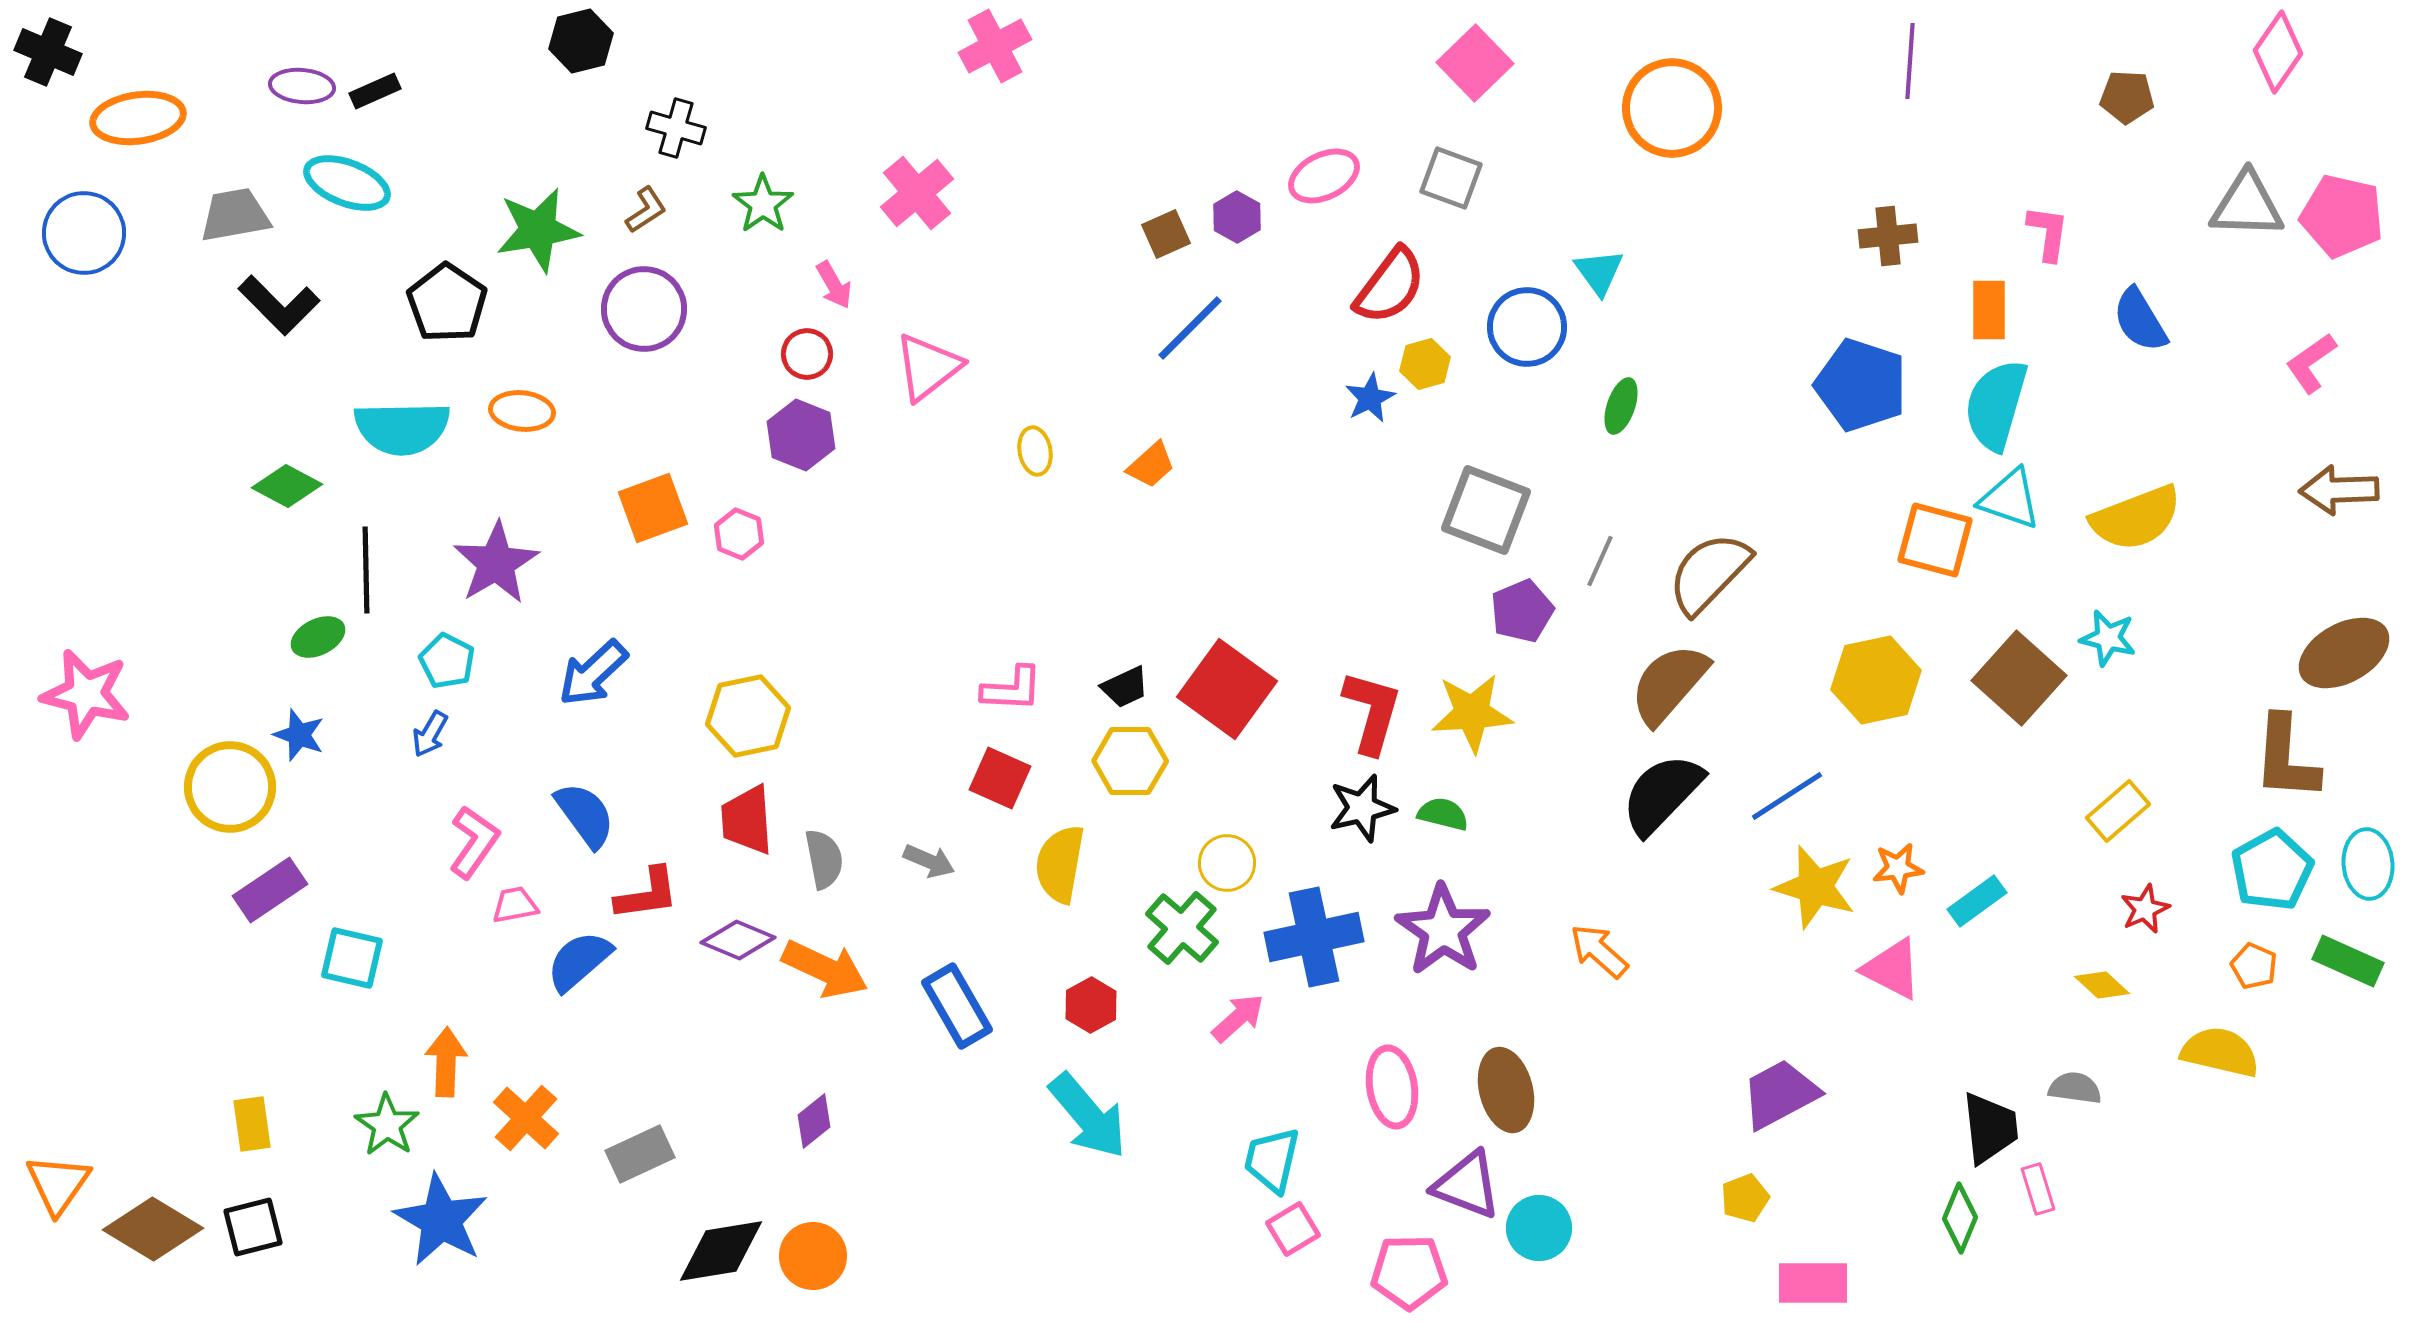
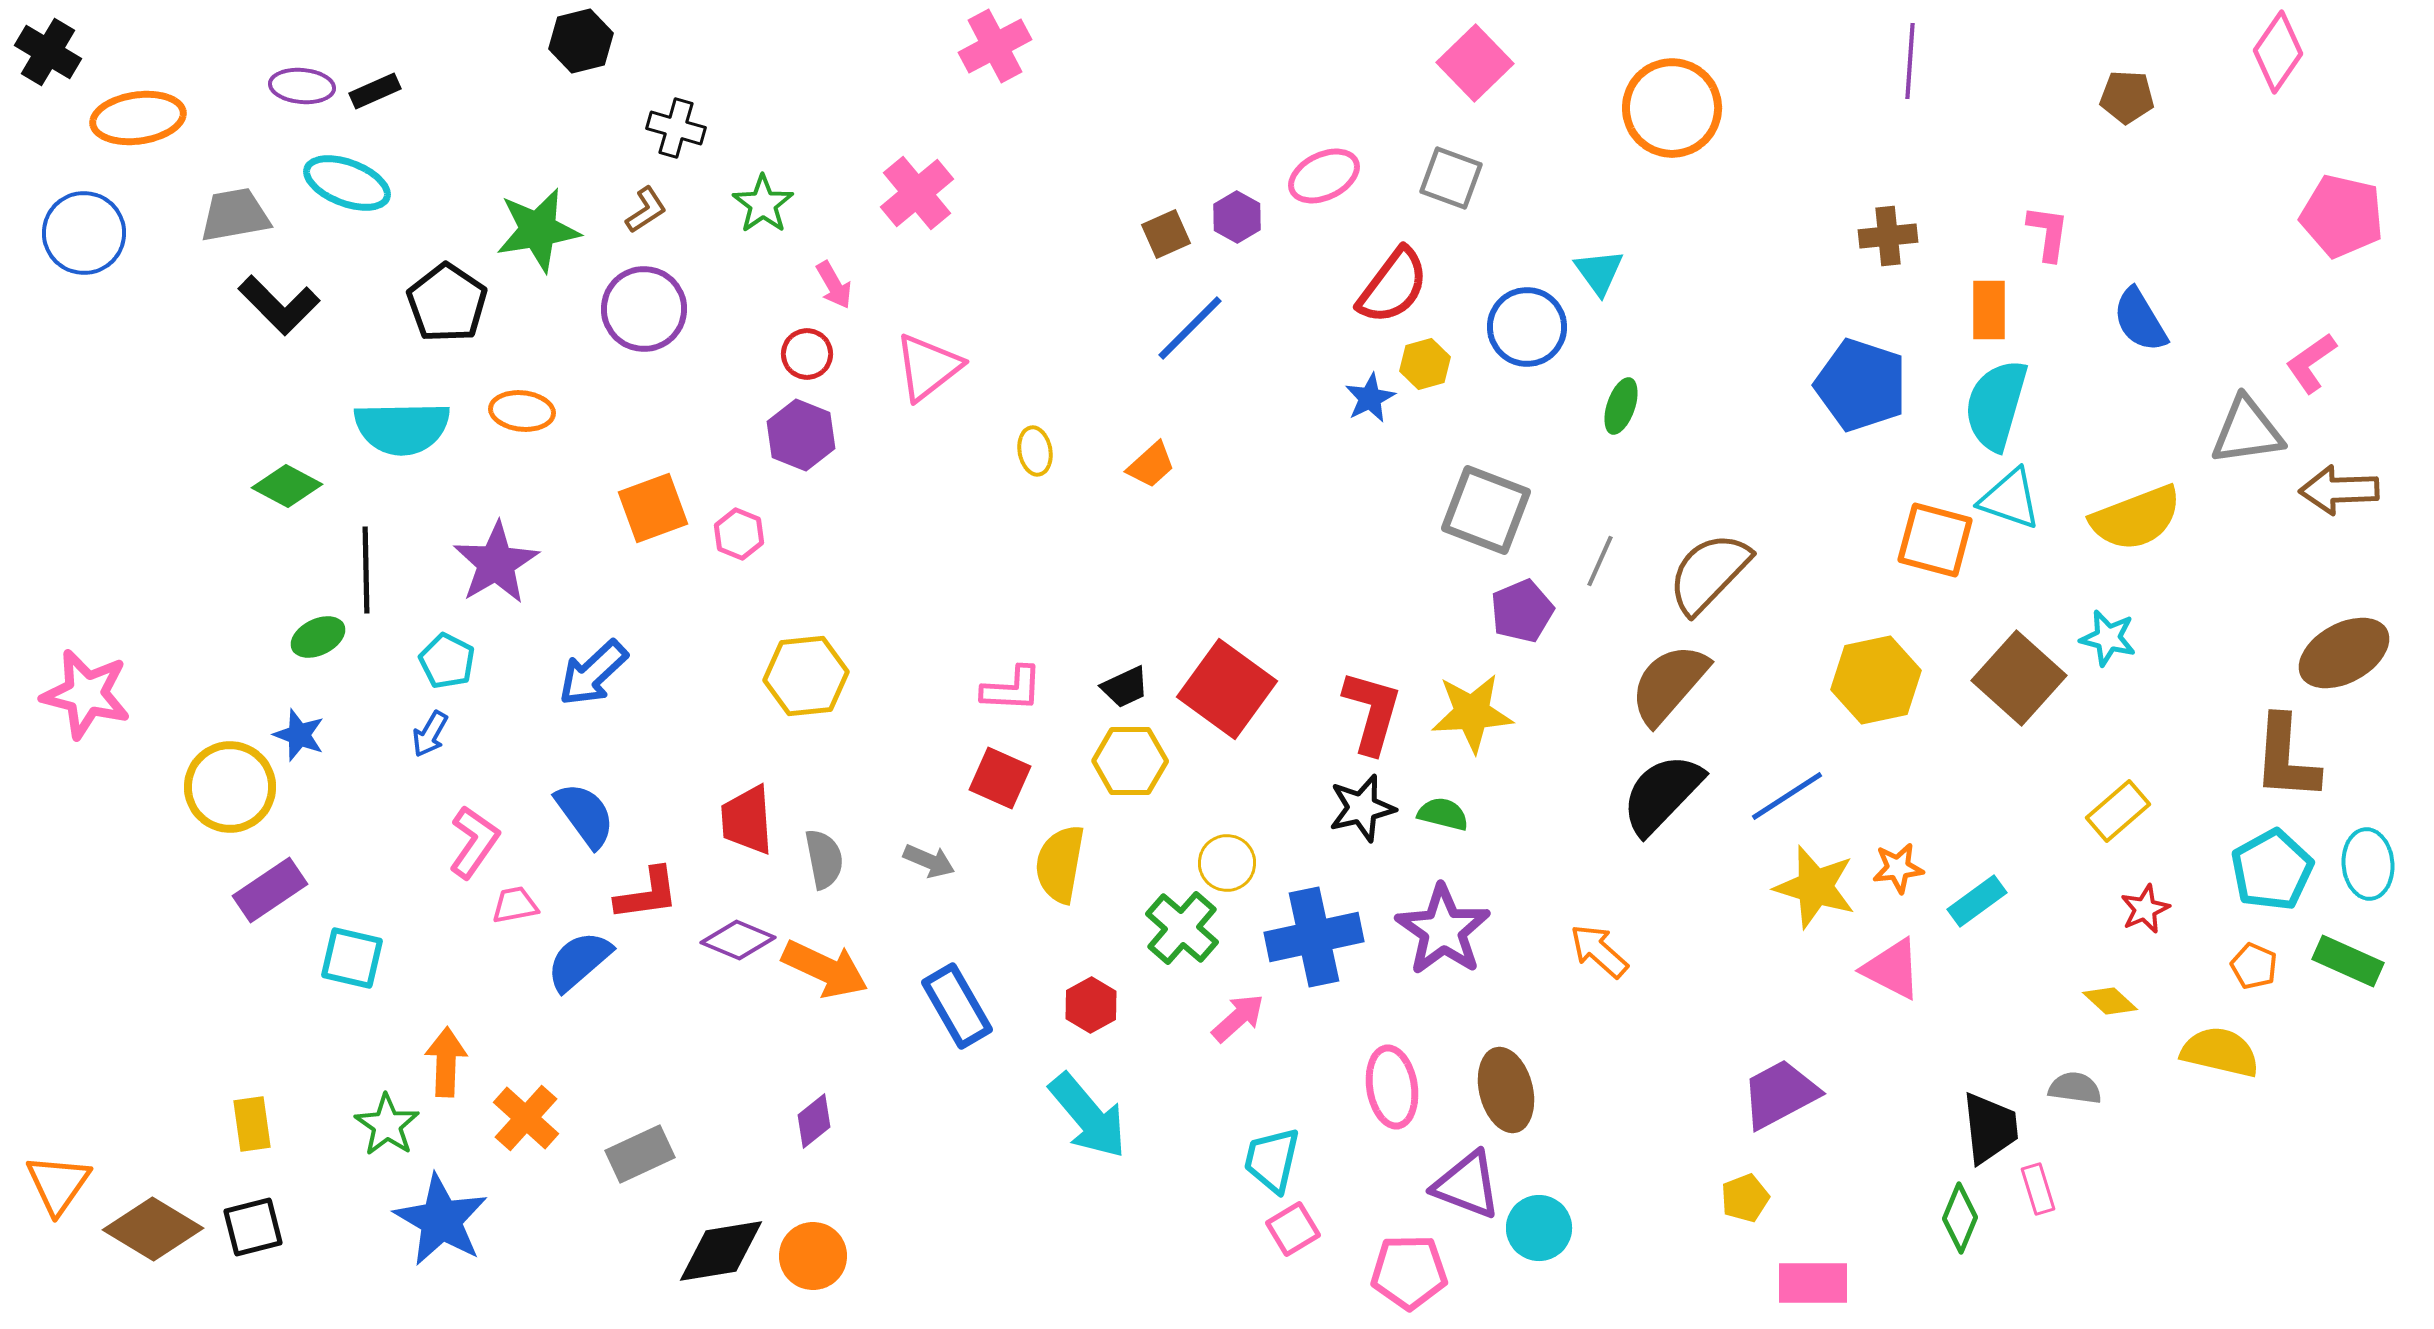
black cross at (48, 52): rotated 8 degrees clockwise
gray triangle at (2247, 205): moved 226 px down; rotated 10 degrees counterclockwise
red semicircle at (1390, 286): moved 3 px right
yellow hexagon at (748, 716): moved 58 px right, 40 px up; rotated 6 degrees clockwise
yellow diamond at (2102, 985): moved 8 px right, 16 px down
